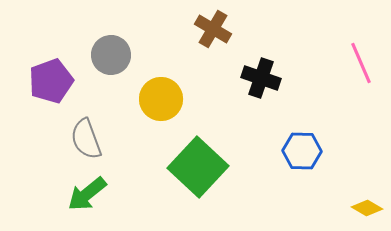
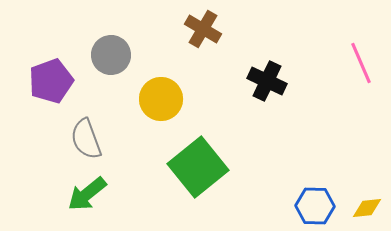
brown cross: moved 10 px left
black cross: moved 6 px right, 3 px down; rotated 6 degrees clockwise
blue hexagon: moved 13 px right, 55 px down
green square: rotated 8 degrees clockwise
yellow diamond: rotated 36 degrees counterclockwise
